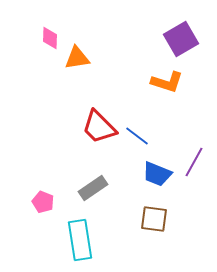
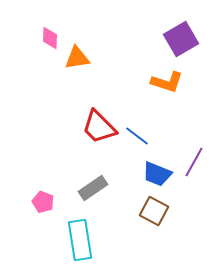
brown square: moved 8 px up; rotated 20 degrees clockwise
